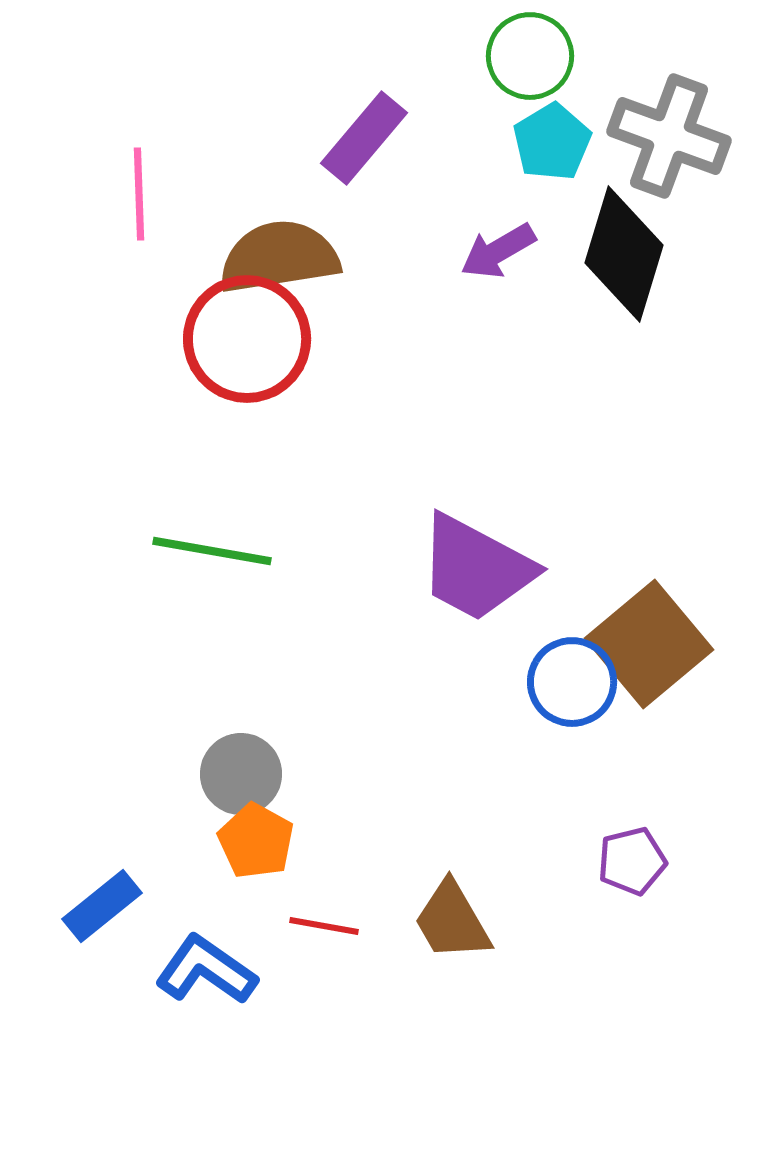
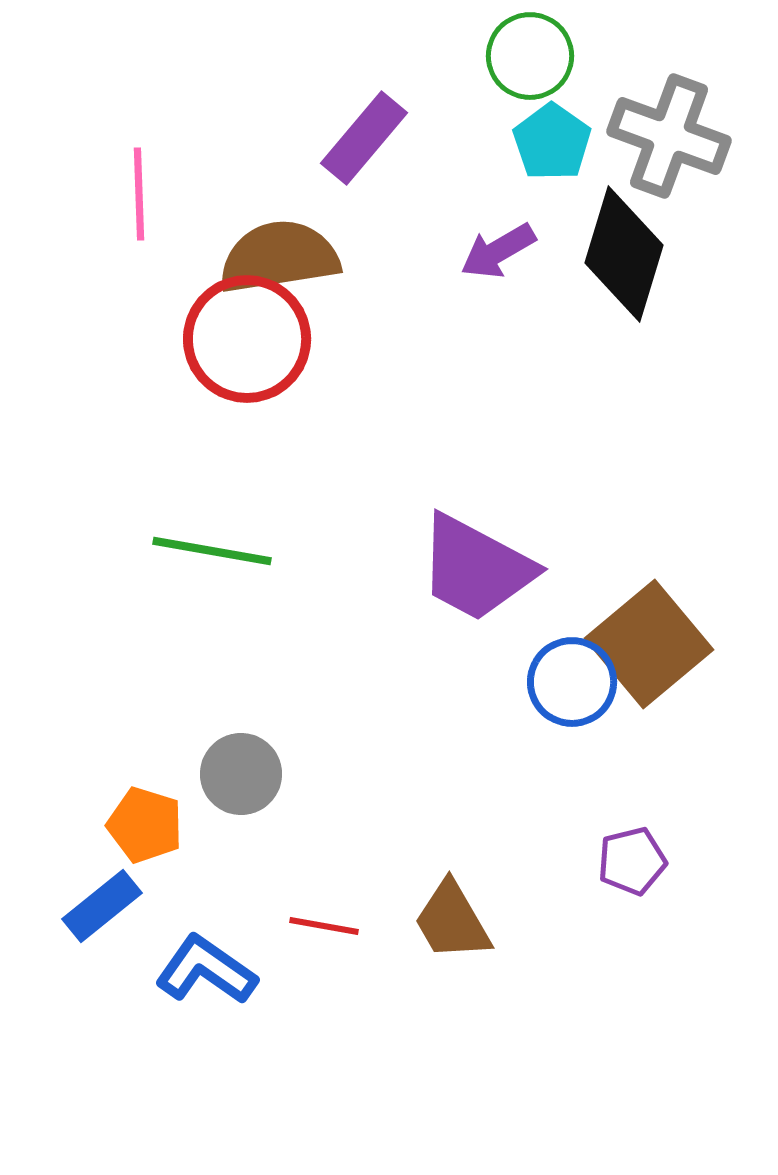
cyan pentagon: rotated 6 degrees counterclockwise
orange pentagon: moved 111 px left, 16 px up; rotated 12 degrees counterclockwise
